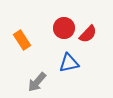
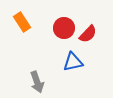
orange rectangle: moved 18 px up
blue triangle: moved 4 px right, 1 px up
gray arrow: rotated 60 degrees counterclockwise
